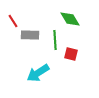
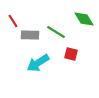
green diamond: moved 14 px right
green line: moved 1 px right, 8 px up; rotated 54 degrees counterclockwise
cyan arrow: moved 10 px up
